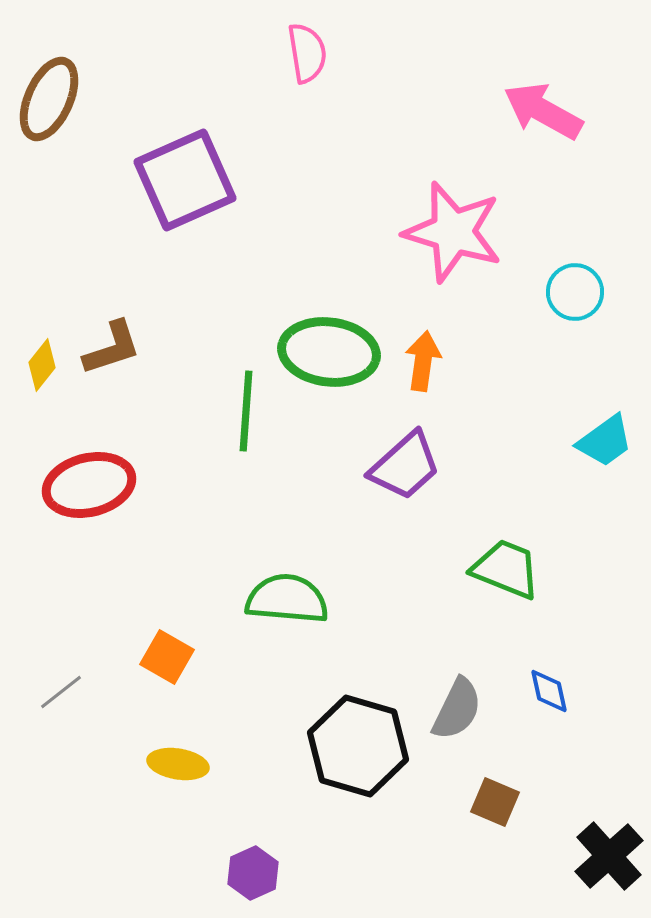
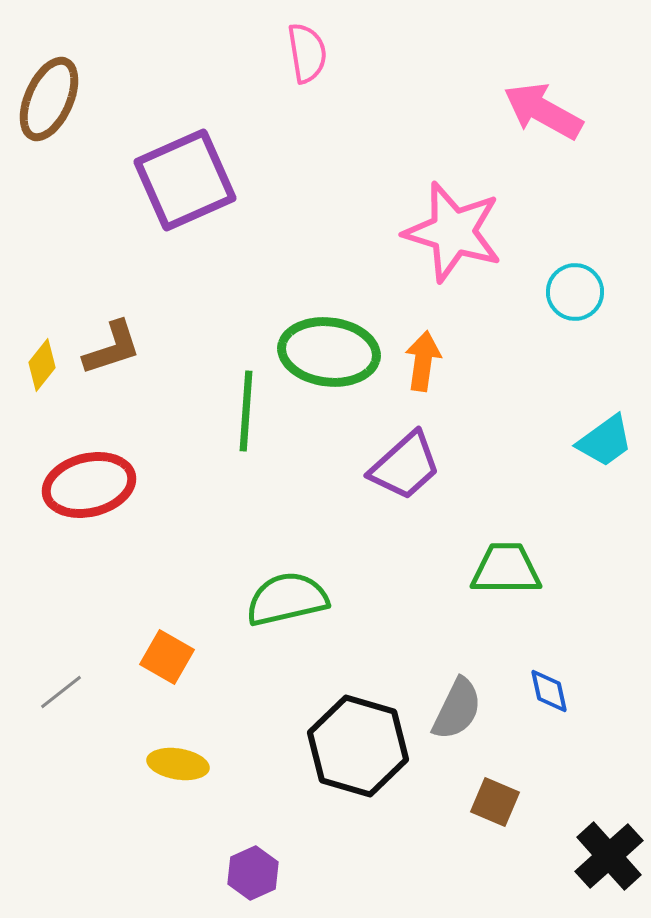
green trapezoid: rotated 22 degrees counterclockwise
green semicircle: rotated 18 degrees counterclockwise
